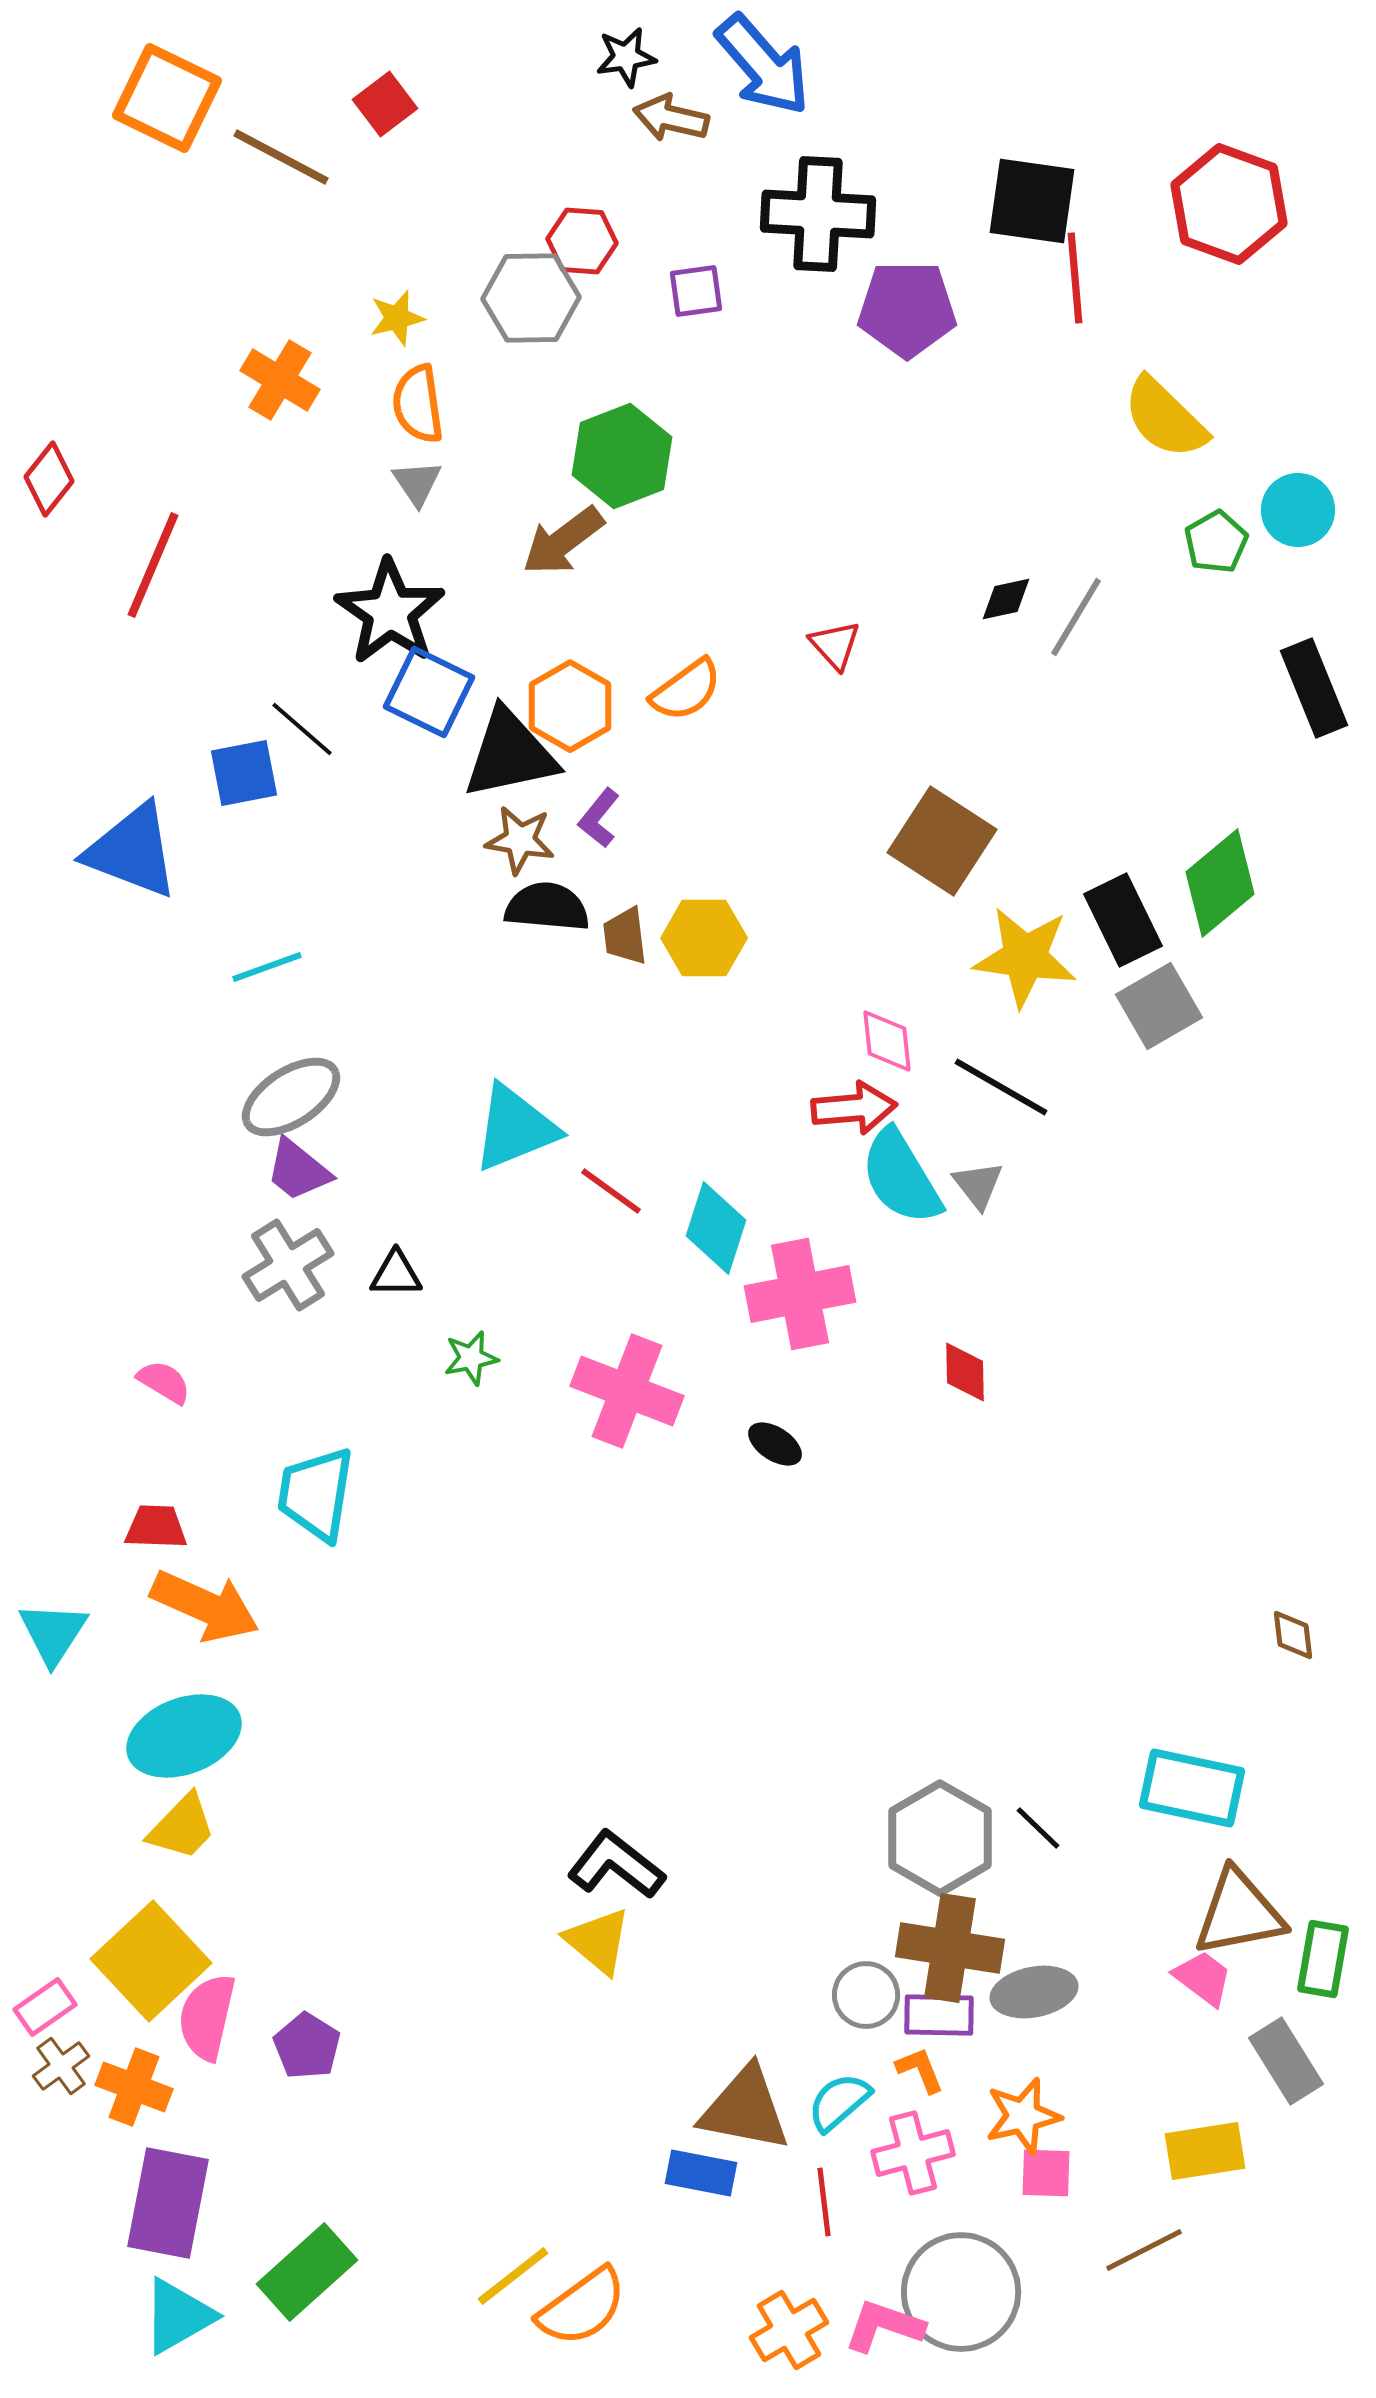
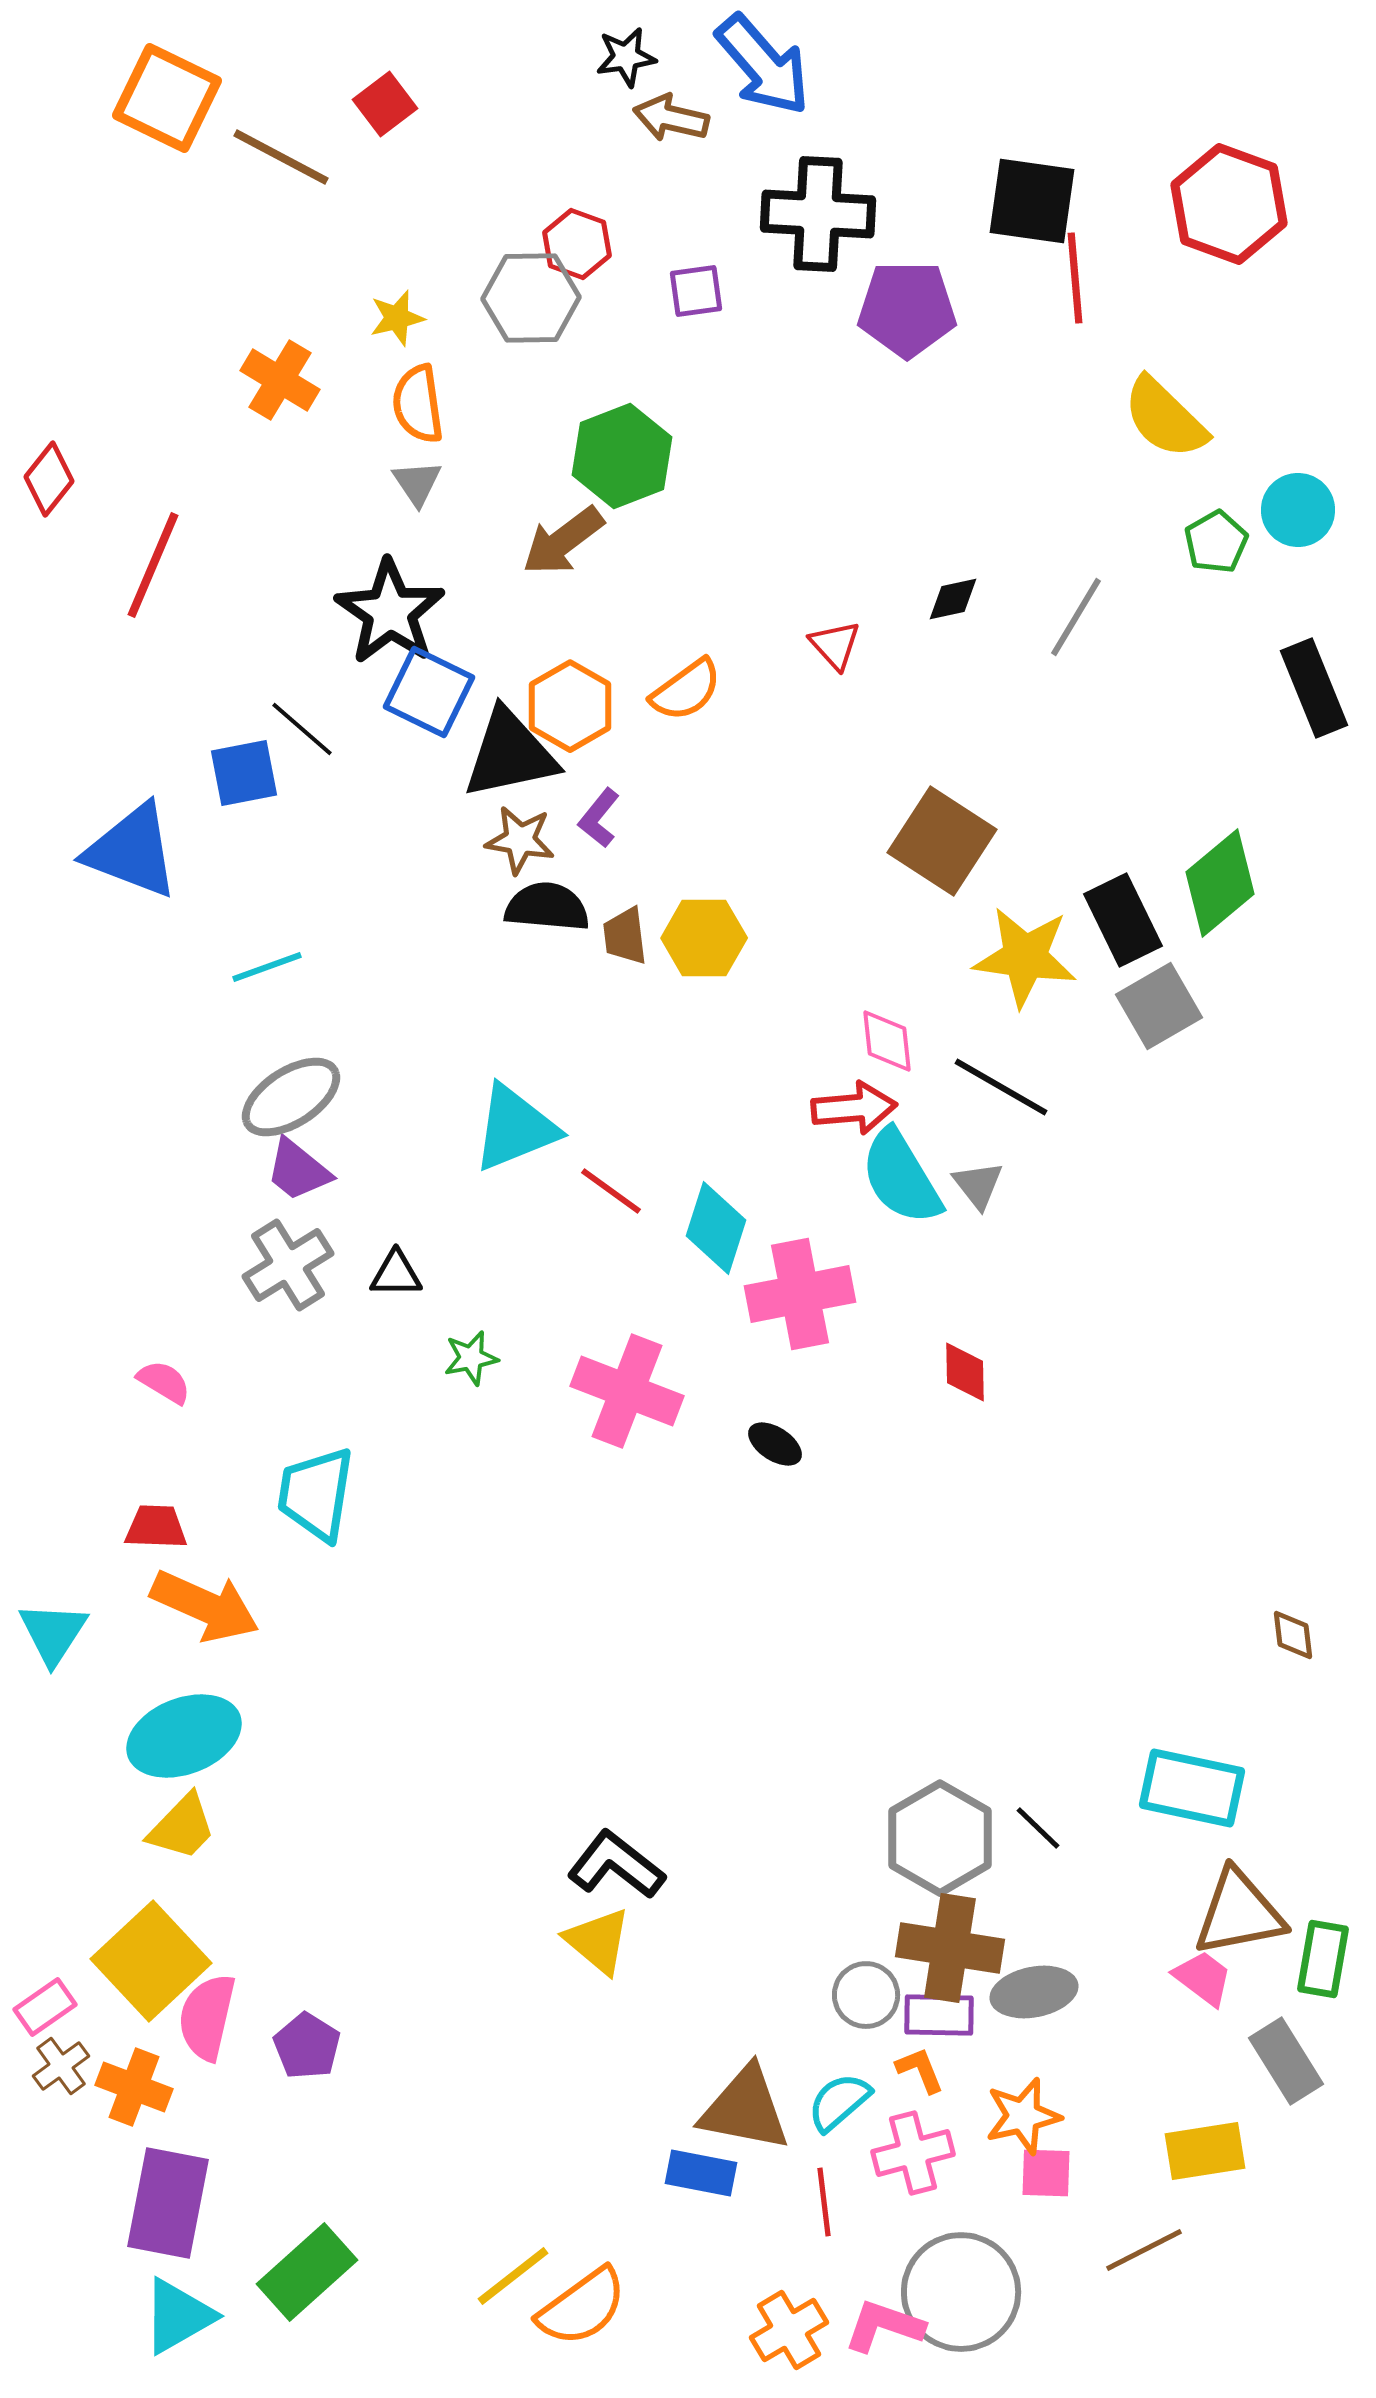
red hexagon at (582, 241): moved 5 px left, 3 px down; rotated 16 degrees clockwise
black diamond at (1006, 599): moved 53 px left
